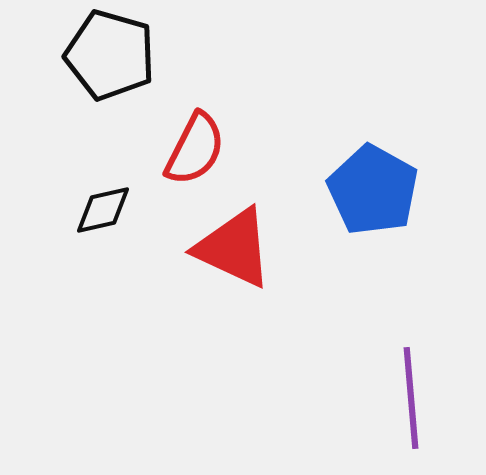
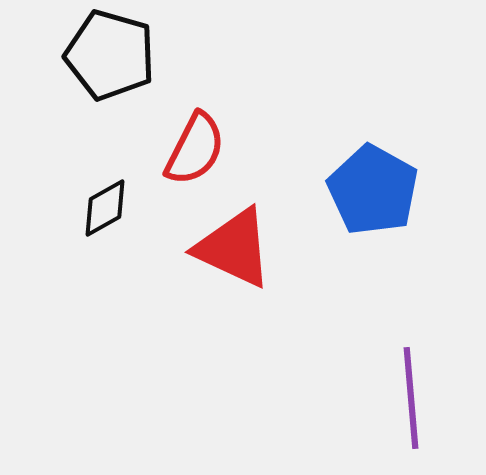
black diamond: moved 2 px right, 2 px up; rotated 16 degrees counterclockwise
